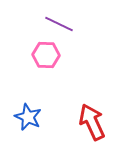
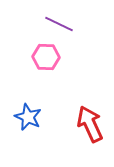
pink hexagon: moved 2 px down
red arrow: moved 2 px left, 2 px down
